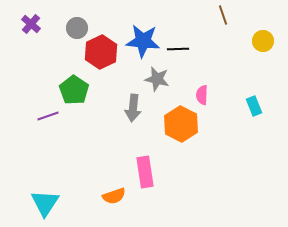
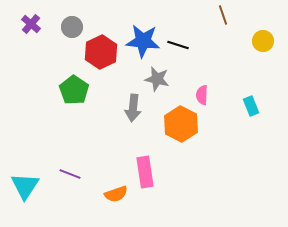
gray circle: moved 5 px left, 1 px up
black line: moved 4 px up; rotated 20 degrees clockwise
cyan rectangle: moved 3 px left
purple line: moved 22 px right, 58 px down; rotated 40 degrees clockwise
orange semicircle: moved 2 px right, 2 px up
cyan triangle: moved 20 px left, 17 px up
